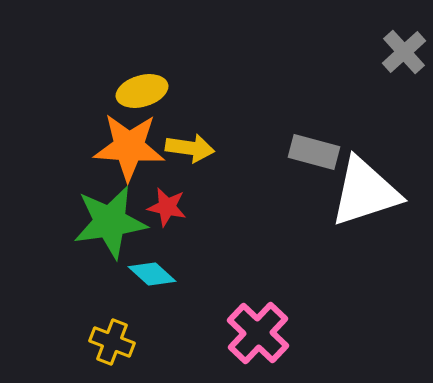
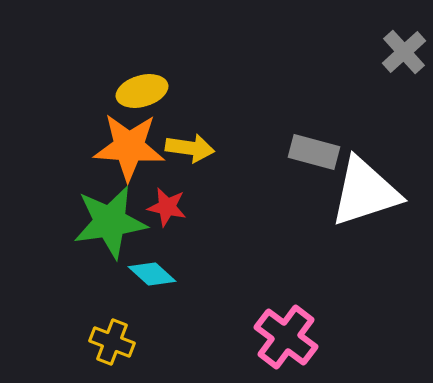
pink cross: moved 28 px right, 4 px down; rotated 6 degrees counterclockwise
